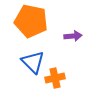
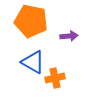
purple arrow: moved 4 px left
blue triangle: rotated 15 degrees counterclockwise
